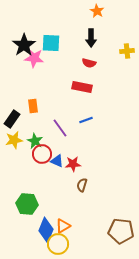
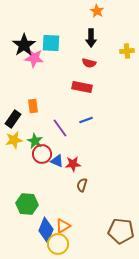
black rectangle: moved 1 px right
